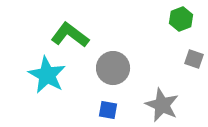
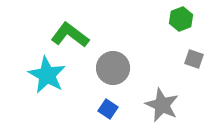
blue square: moved 1 px up; rotated 24 degrees clockwise
